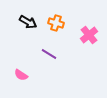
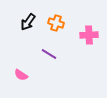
black arrow: rotated 96 degrees clockwise
pink cross: rotated 36 degrees clockwise
